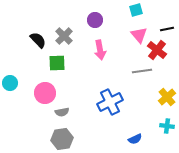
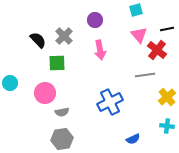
gray line: moved 3 px right, 4 px down
blue semicircle: moved 2 px left
